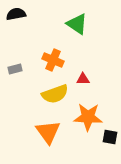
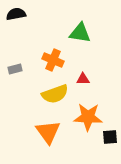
green triangle: moved 3 px right, 9 px down; rotated 25 degrees counterclockwise
black square: rotated 14 degrees counterclockwise
